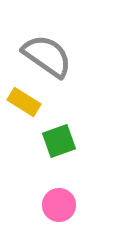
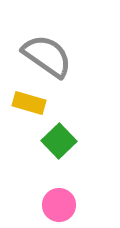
yellow rectangle: moved 5 px right, 1 px down; rotated 16 degrees counterclockwise
green square: rotated 24 degrees counterclockwise
